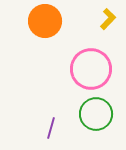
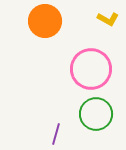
yellow L-shape: rotated 75 degrees clockwise
purple line: moved 5 px right, 6 px down
